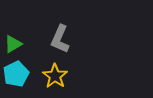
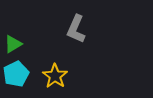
gray L-shape: moved 16 px right, 10 px up
